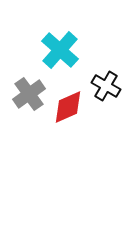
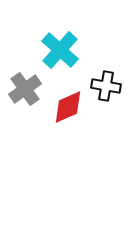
black cross: rotated 20 degrees counterclockwise
gray cross: moved 4 px left, 5 px up
